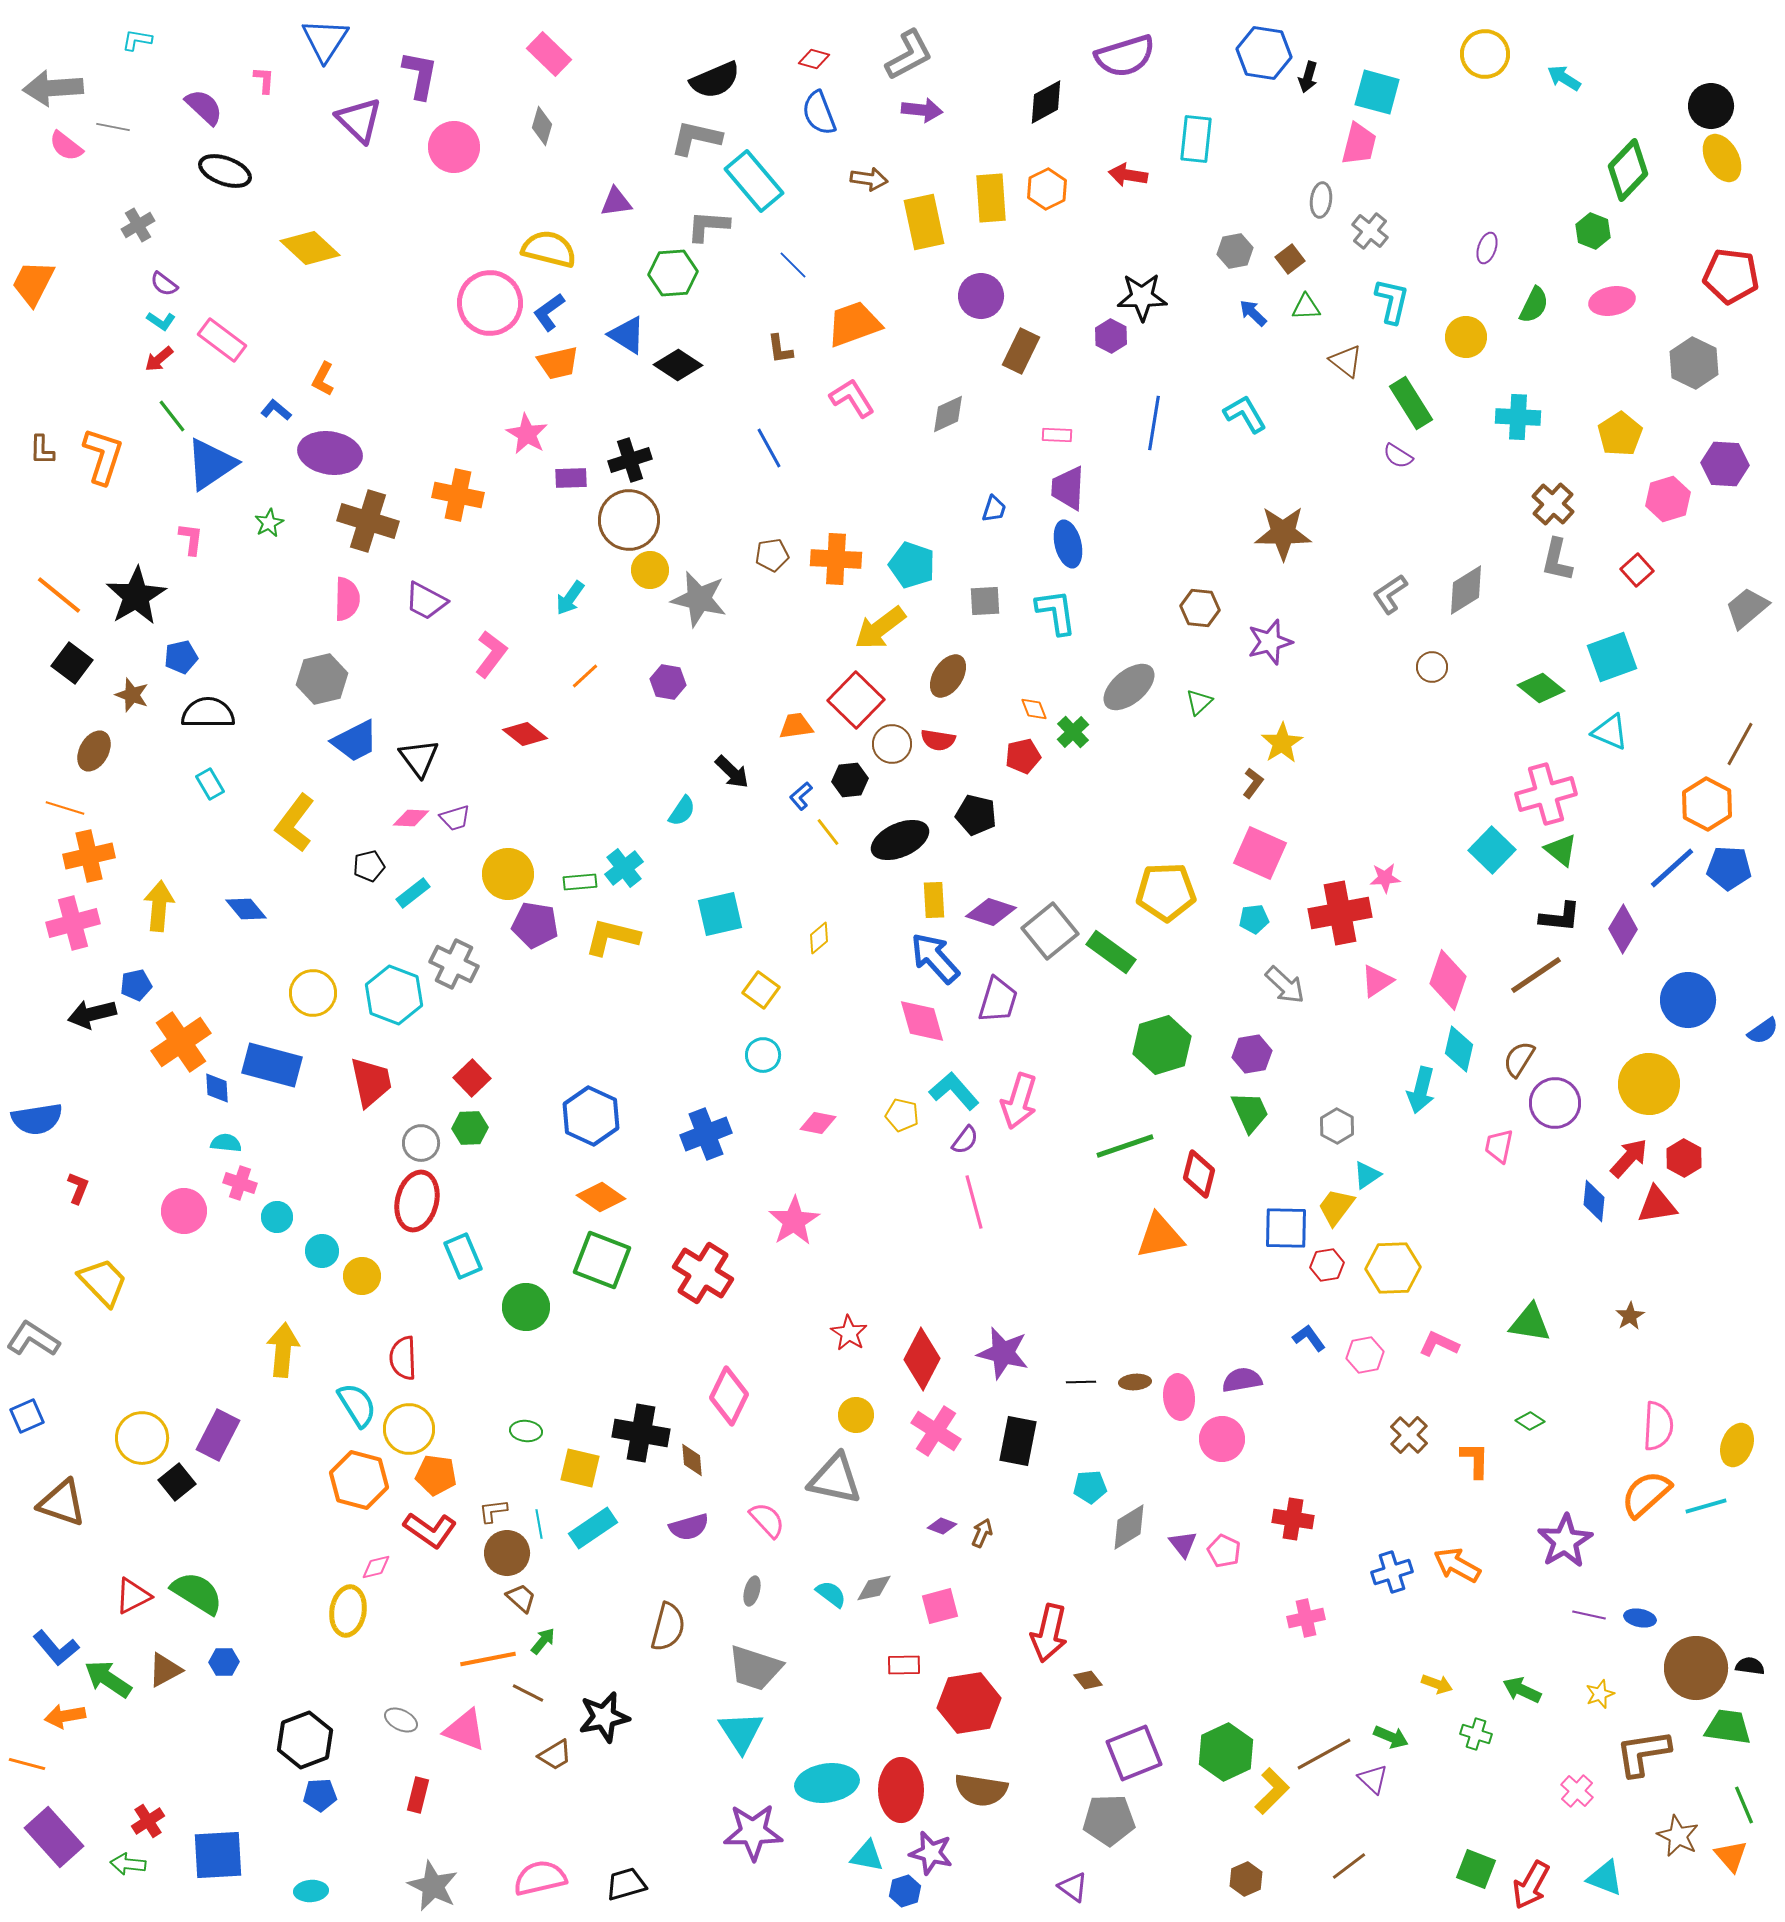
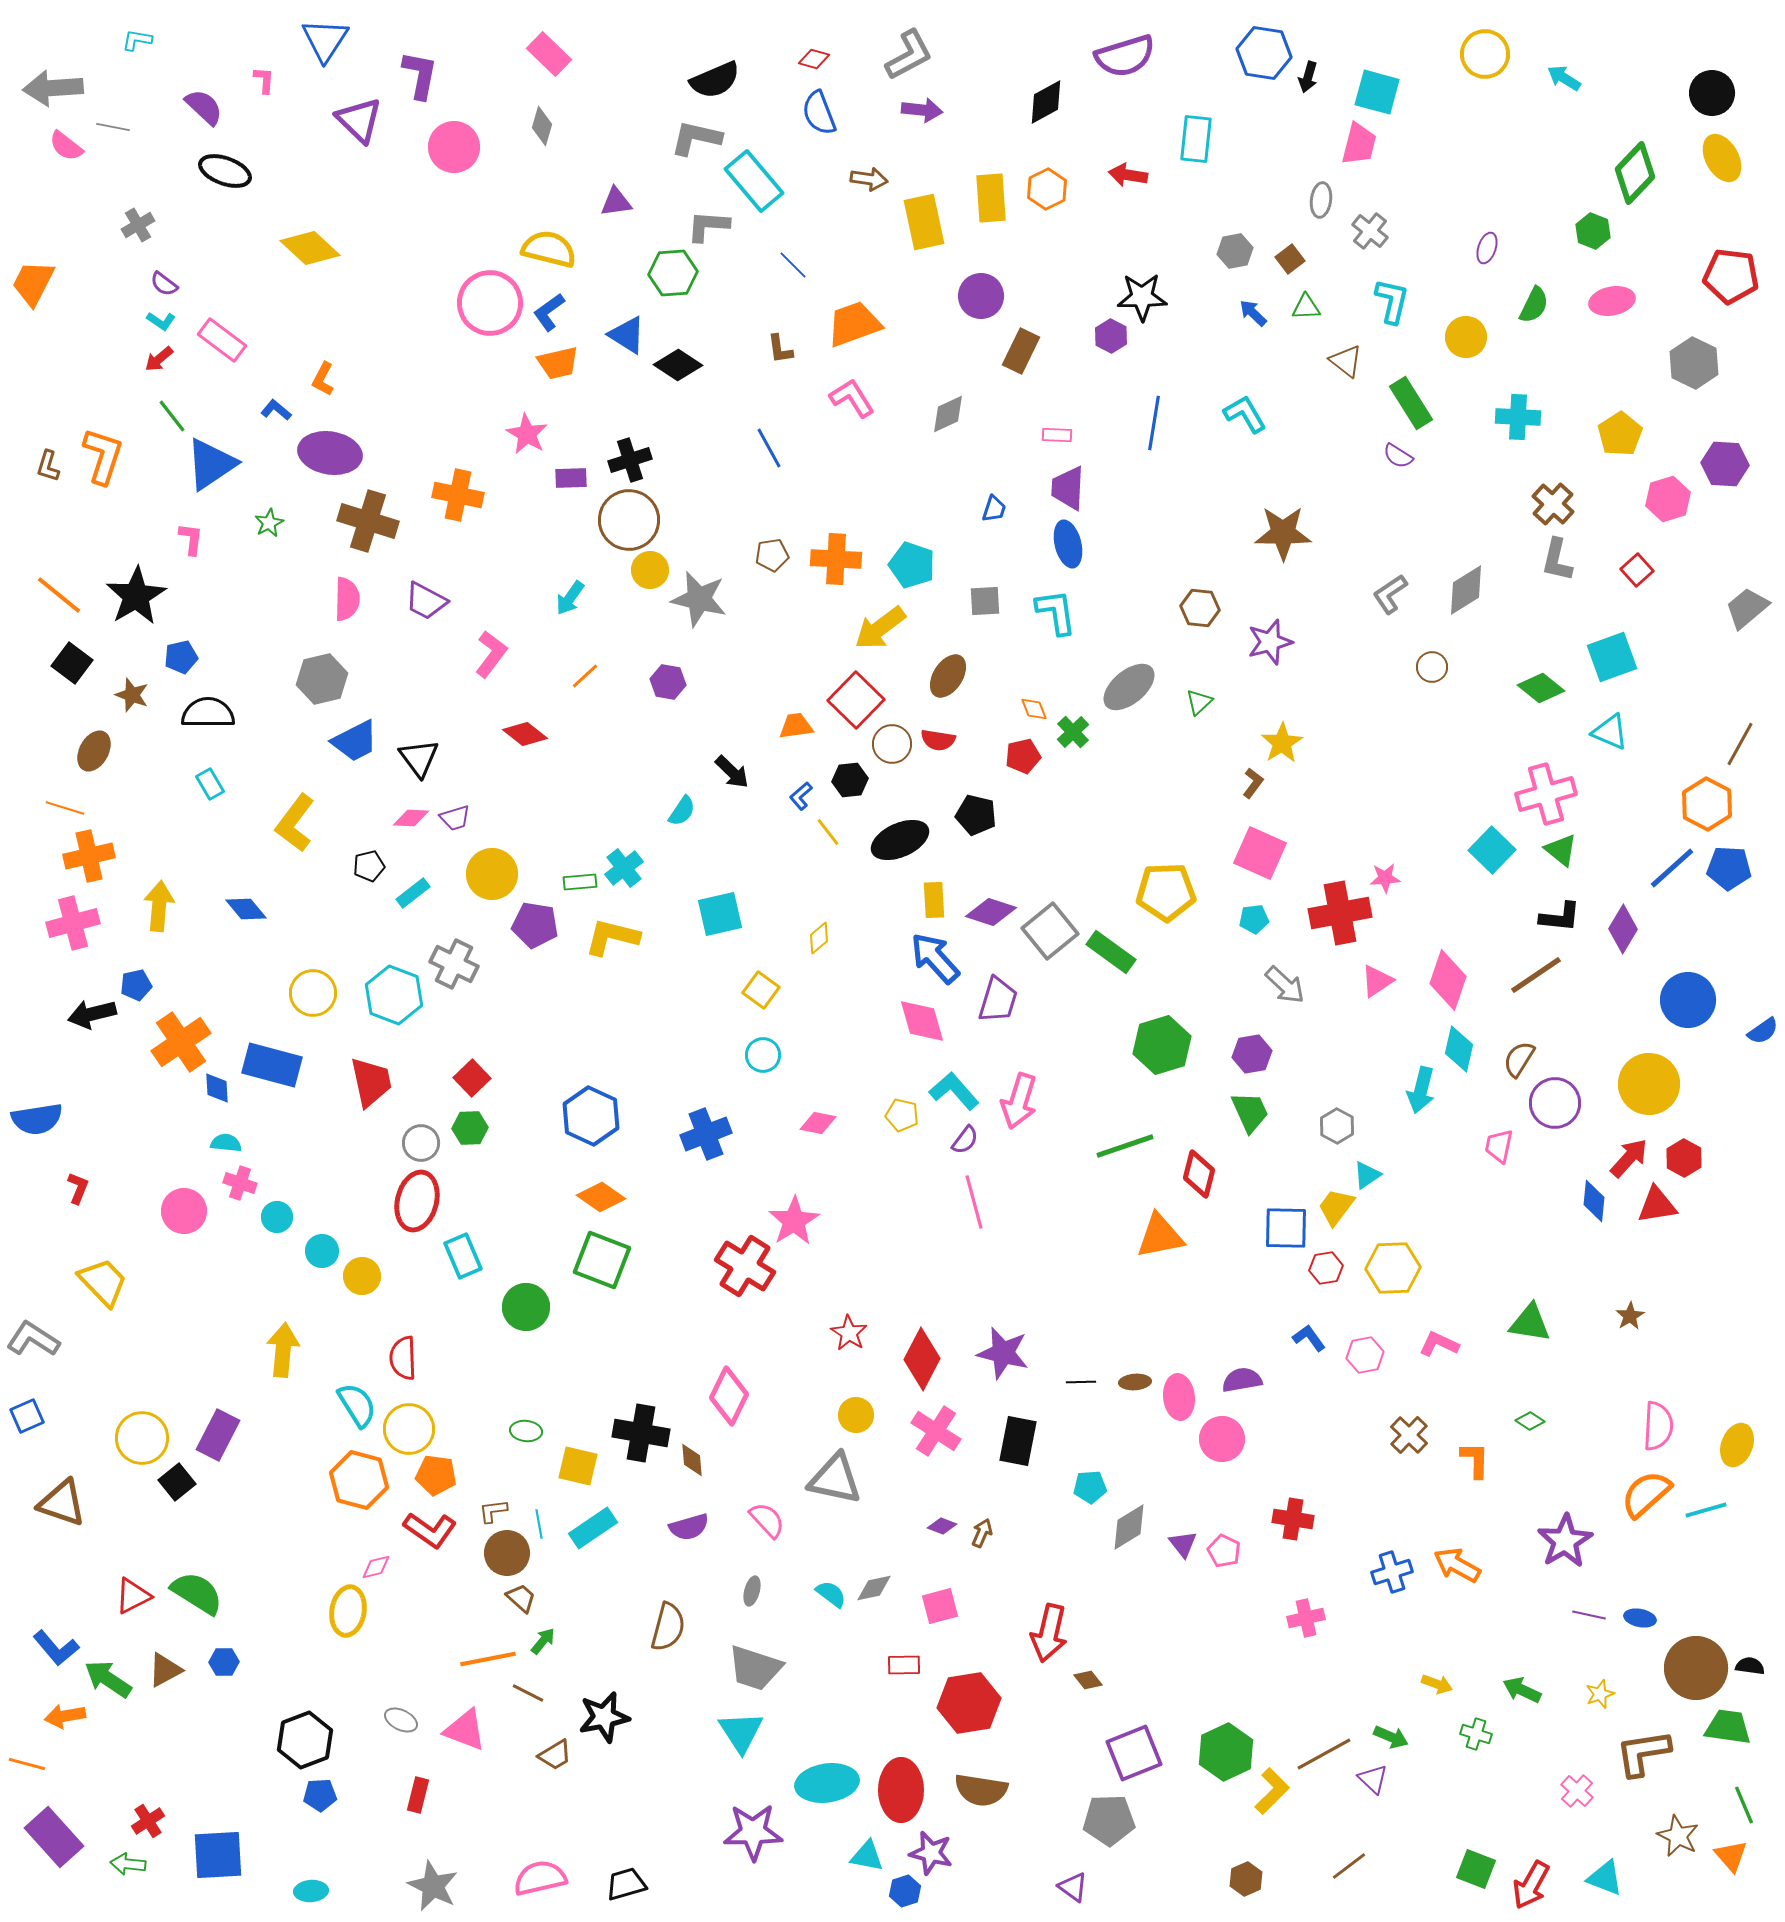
black circle at (1711, 106): moved 1 px right, 13 px up
green diamond at (1628, 170): moved 7 px right, 3 px down
brown L-shape at (42, 450): moved 6 px right, 16 px down; rotated 16 degrees clockwise
yellow circle at (508, 874): moved 16 px left
red hexagon at (1327, 1265): moved 1 px left, 3 px down
red cross at (703, 1273): moved 42 px right, 7 px up
yellow square at (580, 1468): moved 2 px left, 2 px up
cyan line at (1706, 1506): moved 4 px down
